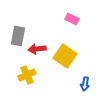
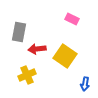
gray rectangle: moved 1 px right, 4 px up
